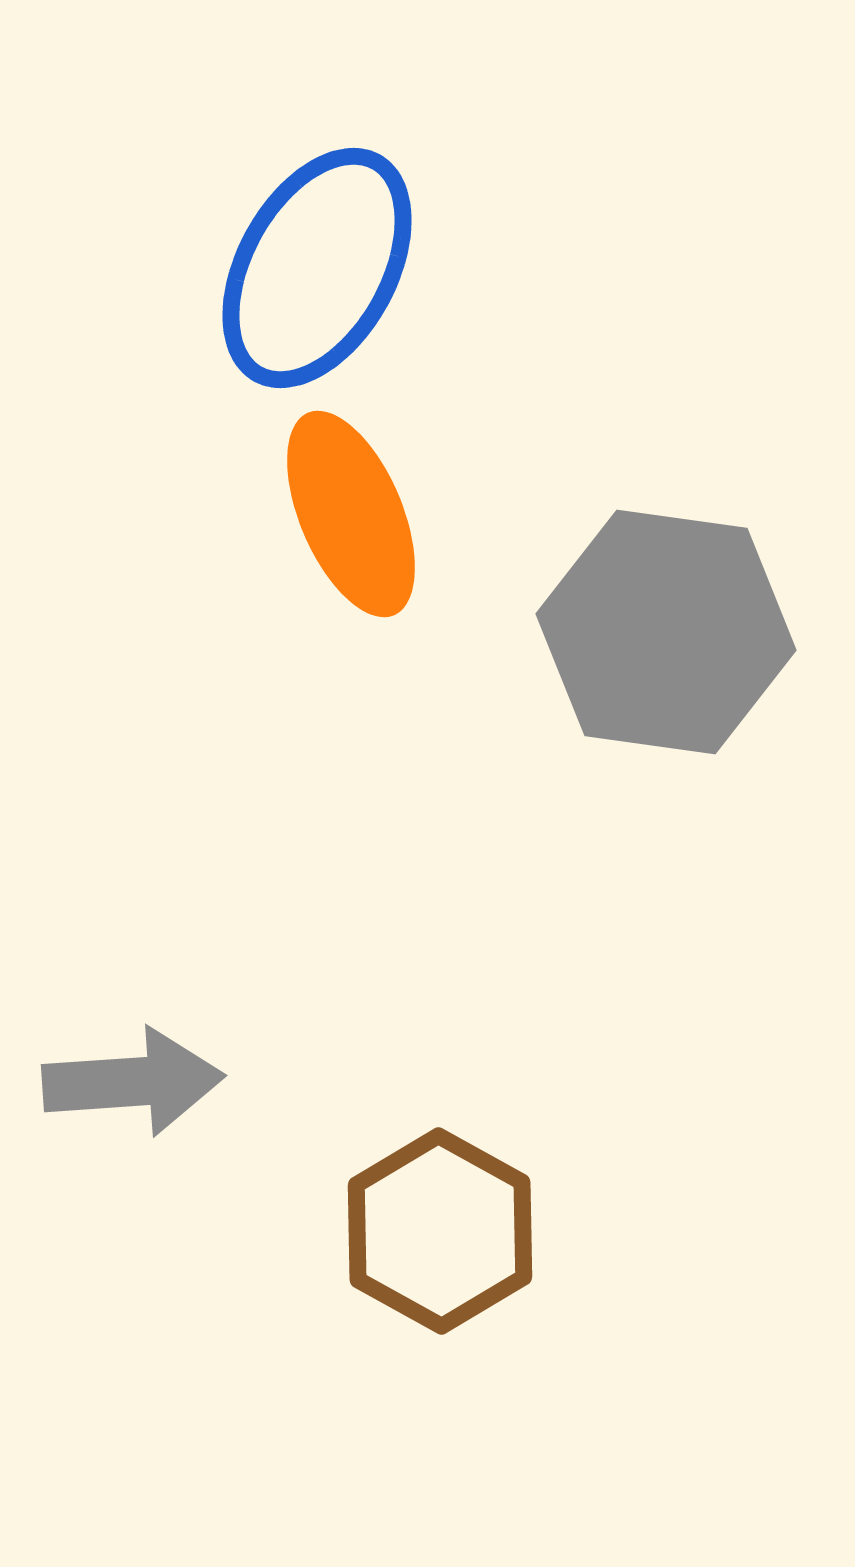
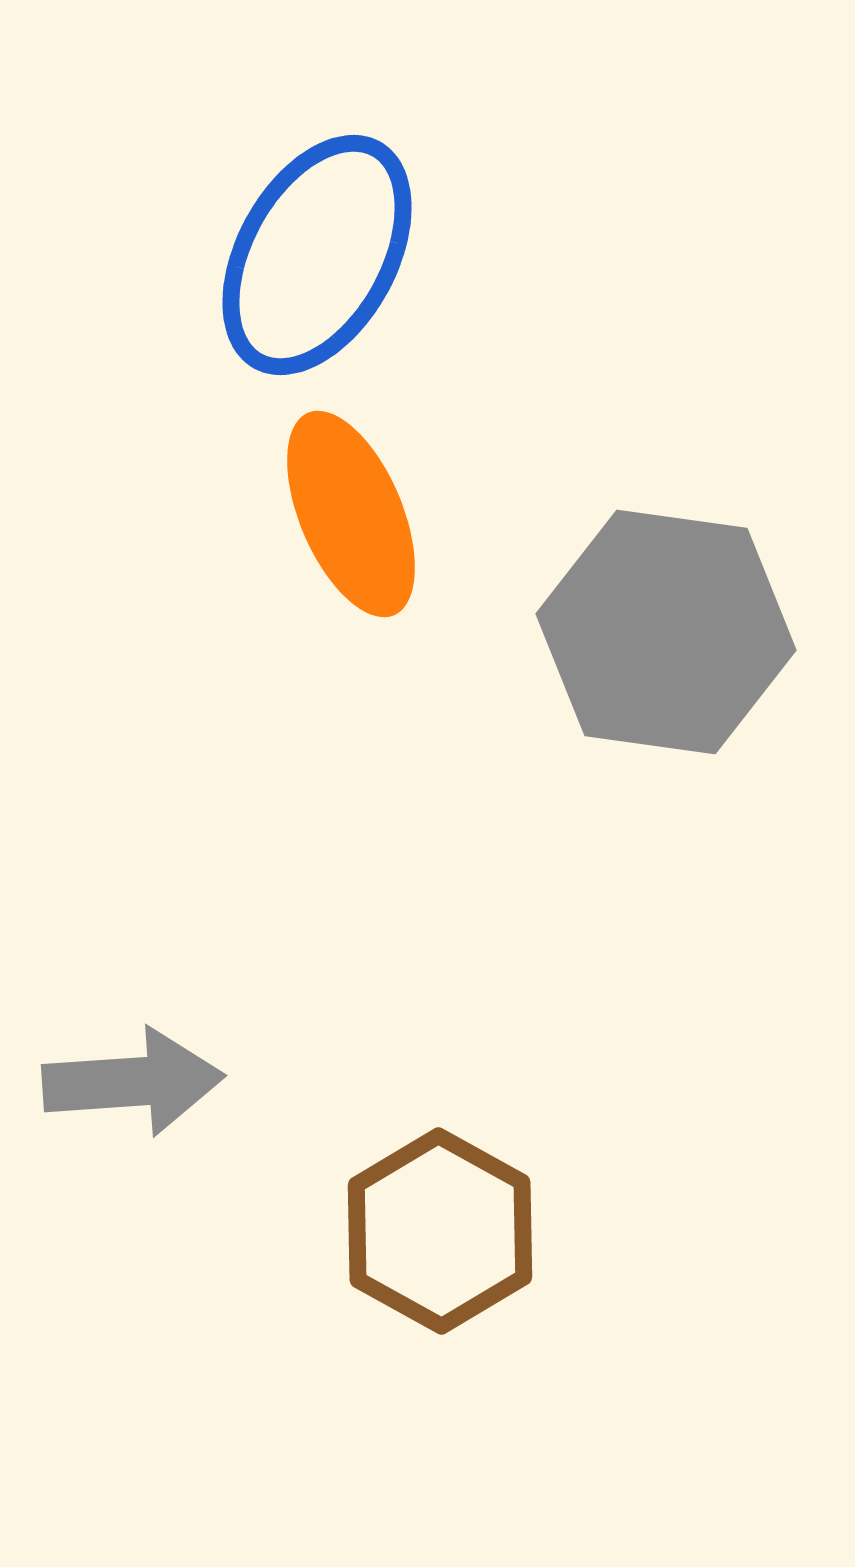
blue ellipse: moved 13 px up
